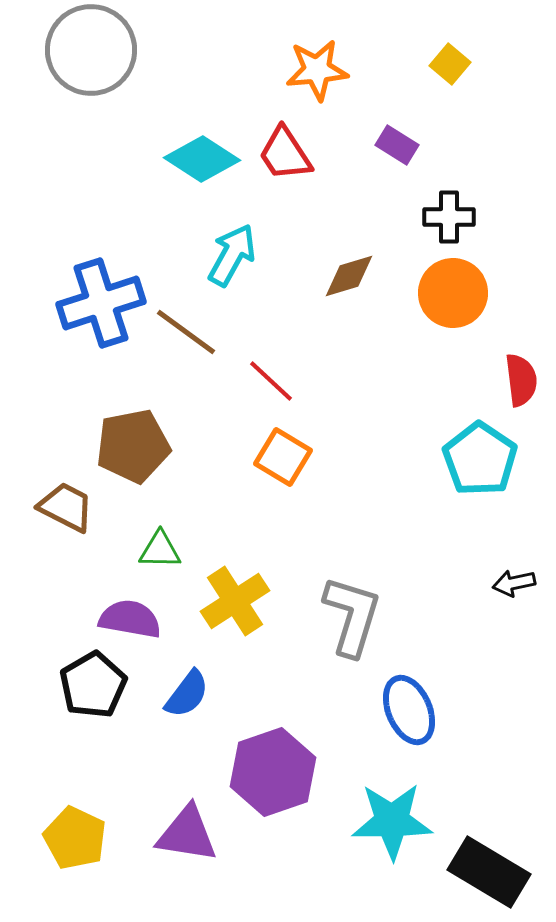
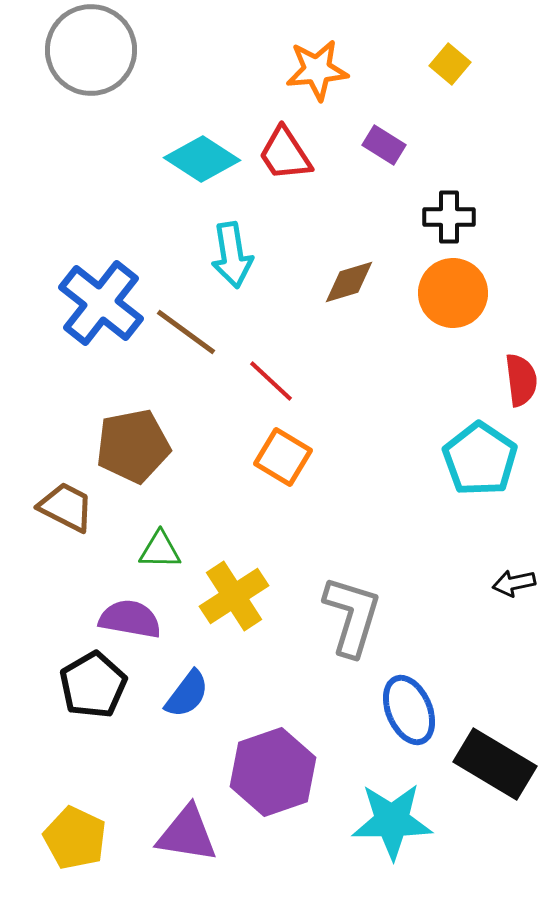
purple rectangle: moved 13 px left
cyan arrow: rotated 142 degrees clockwise
brown diamond: moved 6 px down
blue cross: rotated 34 degrees counterclockwise
yellow cross: moved 1 px left, 5 px up
black rectangle: moved 6 px right, 108 px up
